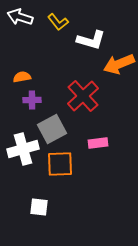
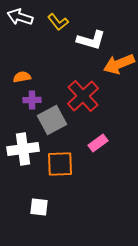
gray square: moved 9 px up
pink rectangle: rotated 30 degrees counterclockwise
white cross: rotated 8 degrees clockwise
